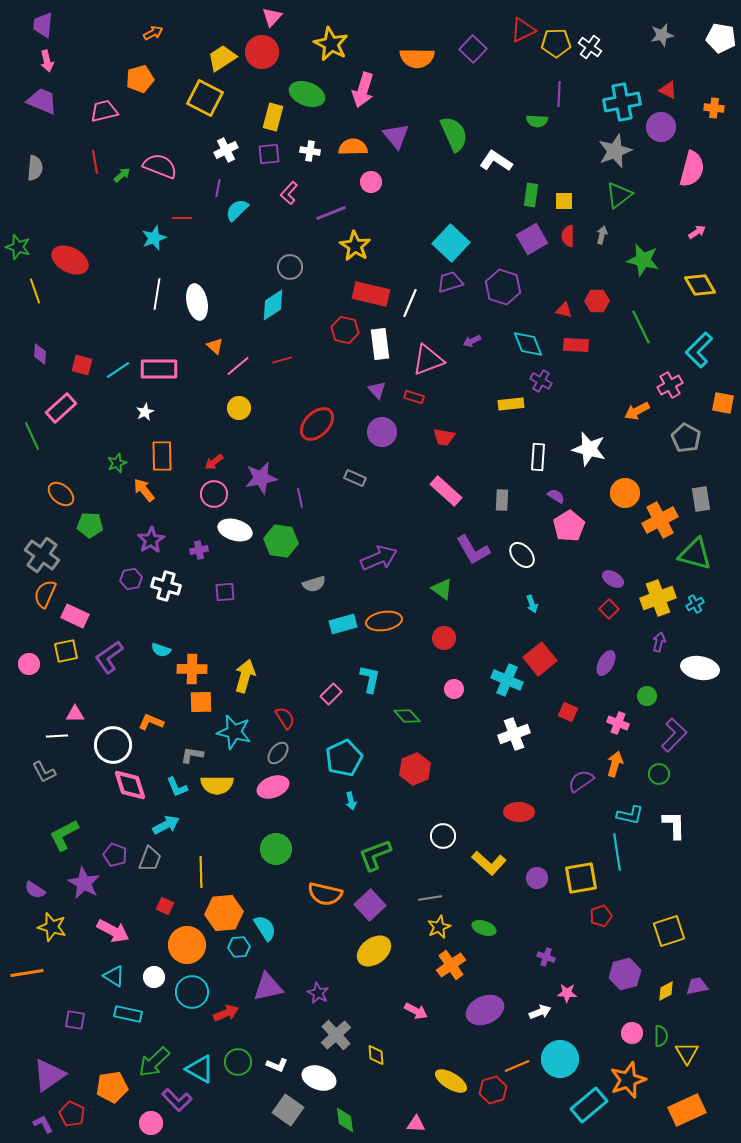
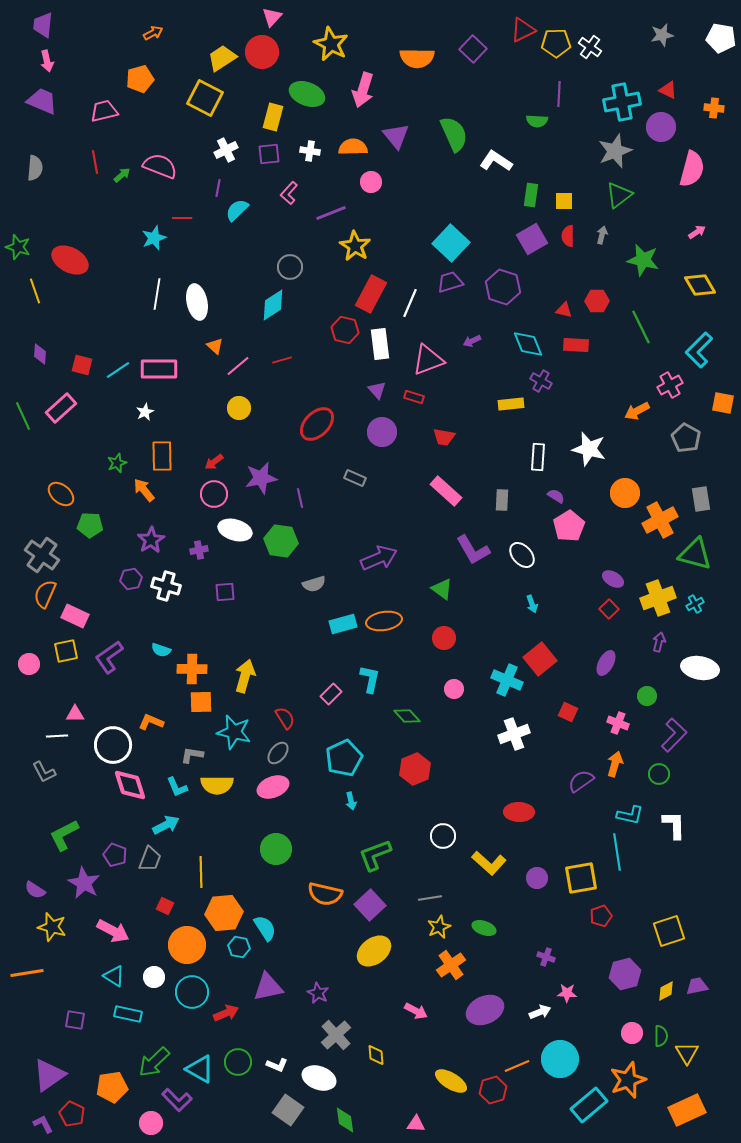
red rectangle at (371, 294): rotated 75 degrees counterclockwise
green line at (32, 436): moved 9 px left, 20 px up
cyan hexagon at (239, 947): rotated 15 degrees clockwise
